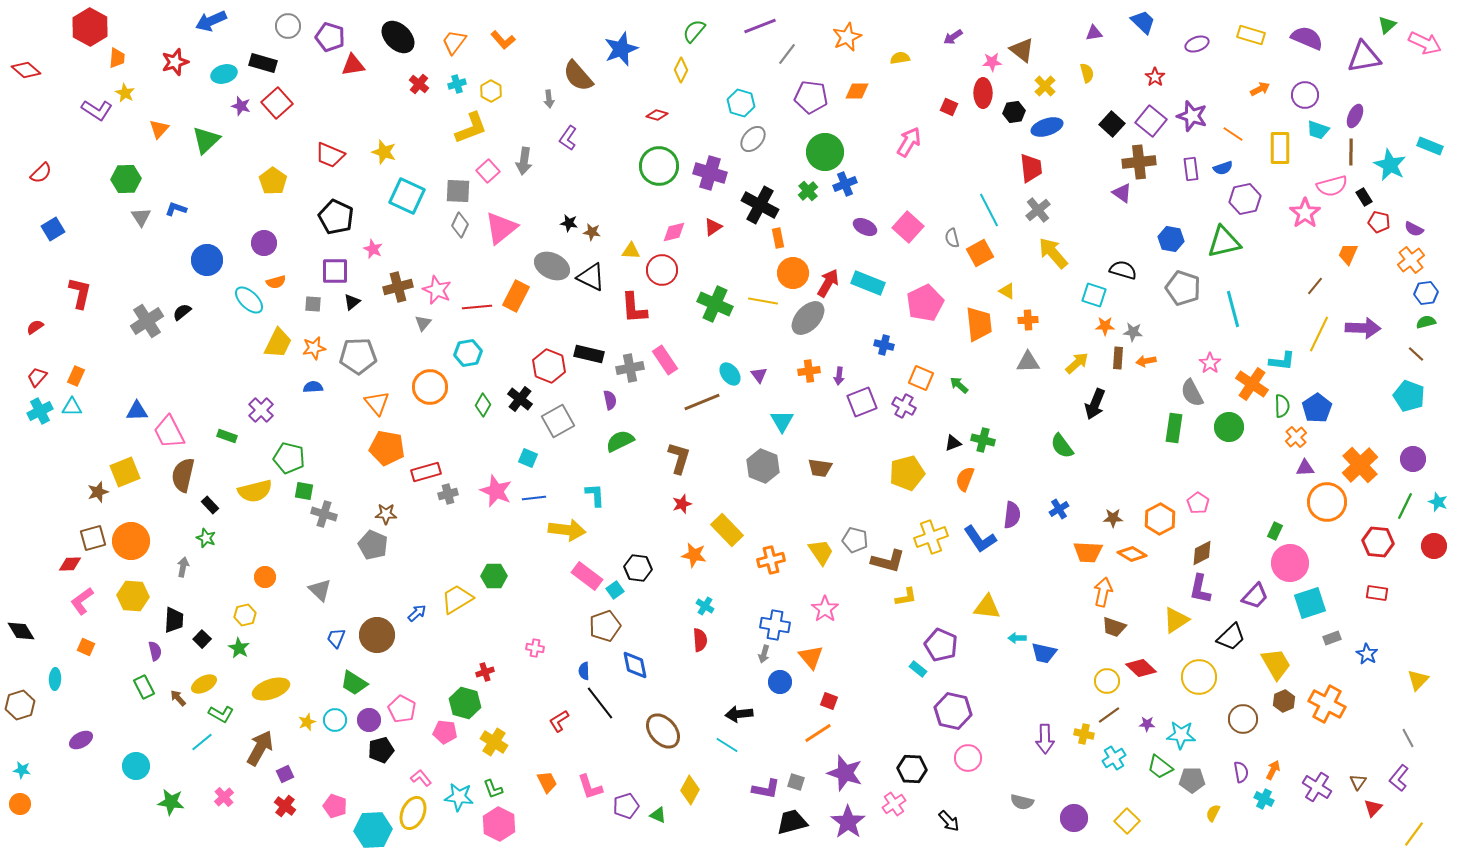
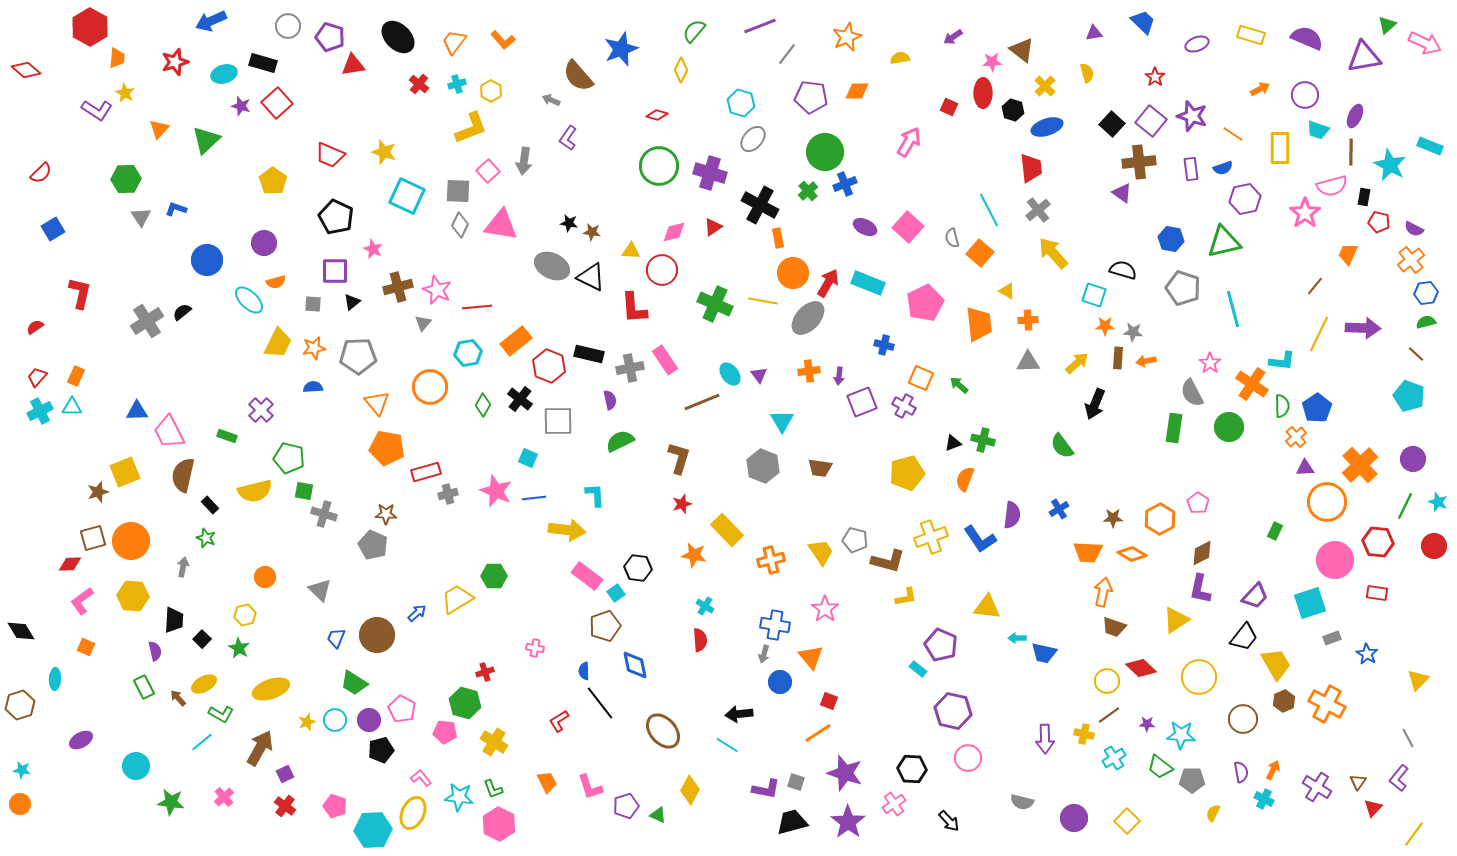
gray arrow at (549, 99): moved 2 px right, 1 px down; rotated 120 degrees clockwise
black hexagon at (1014, 112): moved 1 px left, 2 px up; rotated 25 degrees clockwise
black rectangle at (1364, 197): rotated 42 degrees clockwise
pink triangle at (501, 228): moved 3 px up; rotated 48 degrees clockwise
orange square at (980, 253): rotated 20 degrees counterclockwise
orange rectangle at (516, 296): moved 45 px down; rotated 24 degrees clockwise
gray square at (558, 421): rotated 28 degrees clockwise
pink circle at (1290, 563): moved 45 px right, 3 px up
cyan square at (615, 590): moved 1 px right, 3 px down
black trapezoid at (1231, 637): moved 13 px right; rotated 8 degrees counterclockwise
